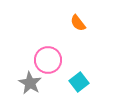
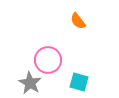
orange semicircle: moved 2 px up
cyan square: rotated 36 degrees counterclockwise
